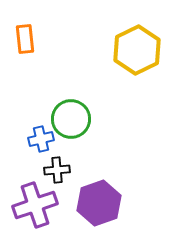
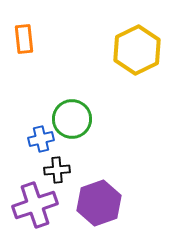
orange rectangle: moved 1 px left
green circle: moved 1 px right
